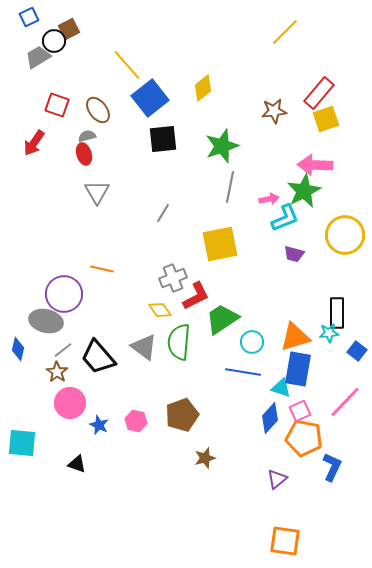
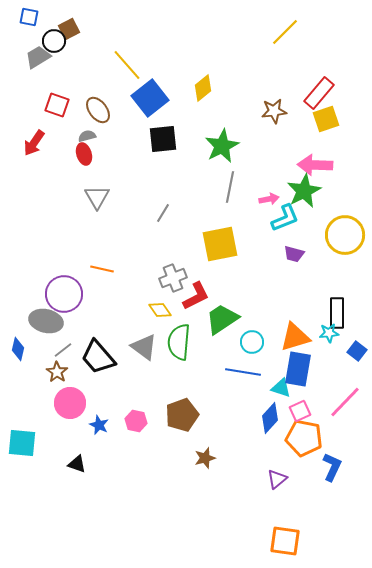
blue square at (29, 17): rotated 36 degrees clockwise
green star at (222, 146): rotated 8 degrees counterclockwise
gray triangle at (97, 192): moved 5 px down
